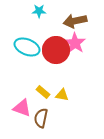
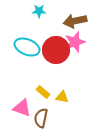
pink star: moved 1 px up; rotated 20 degrees clockwise
yellow triangle: moved 2 px down
